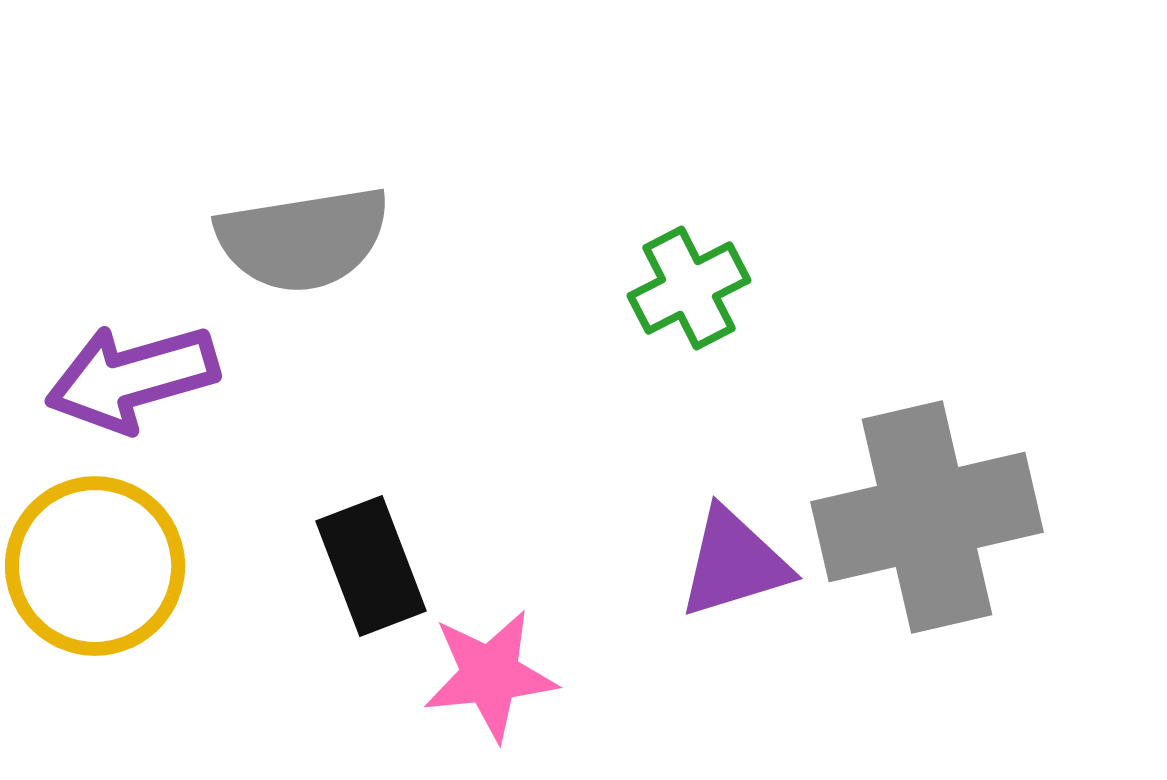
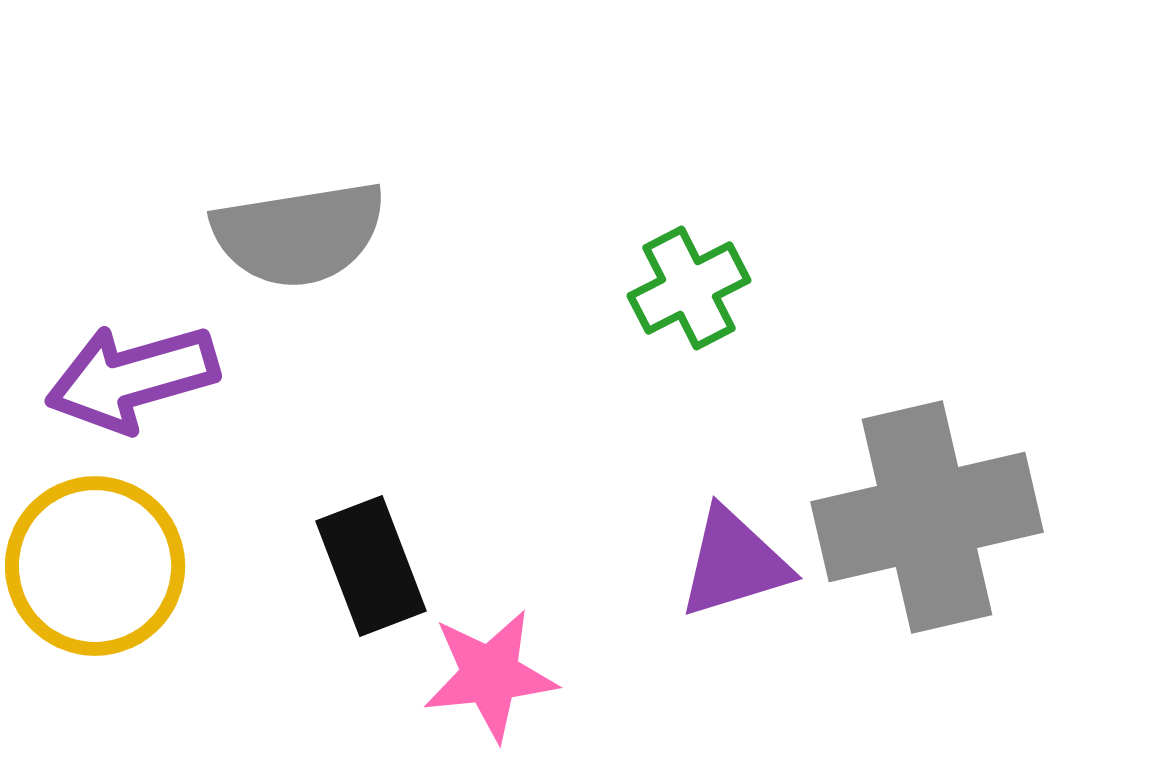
gray semicircle: moved 4 px left, 5 px up
